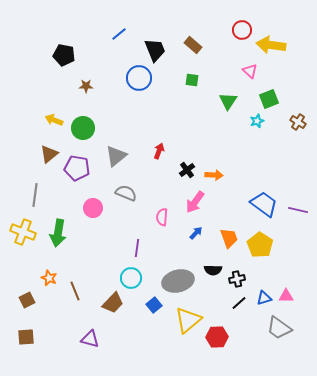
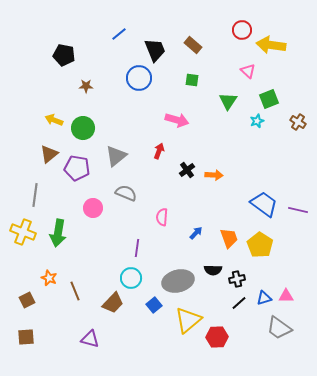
pink triangle at (250, 71): moved 2 px left
pink arrow at (195, 202): moved 18 px left, 82 px up; rotated 110 degrees counterclockwise
